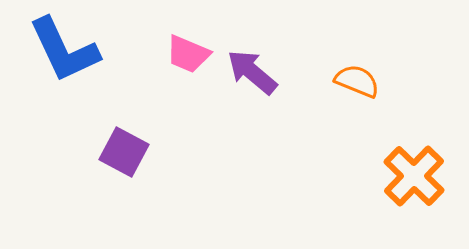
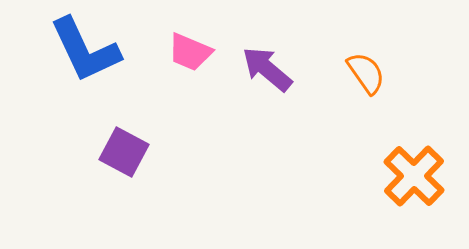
blue L-shape: moved 21 px right
pink trapezoid: moved 2 px right, 2 px up
purple arrow: moved 15 px right, 3 px up
orange semicircle: moved 9 px right, 8 px up; rotated 33 degrees clockwise
